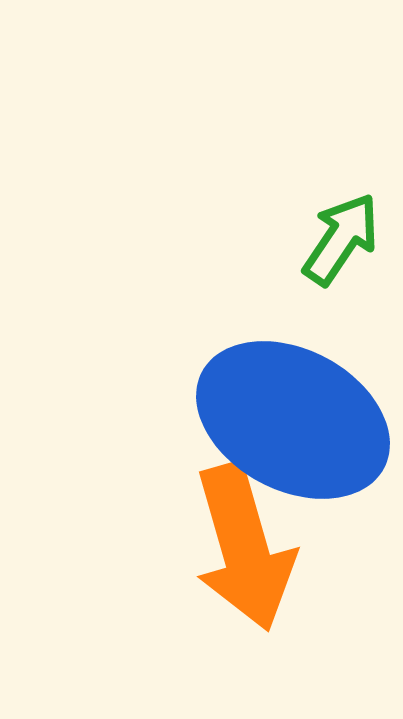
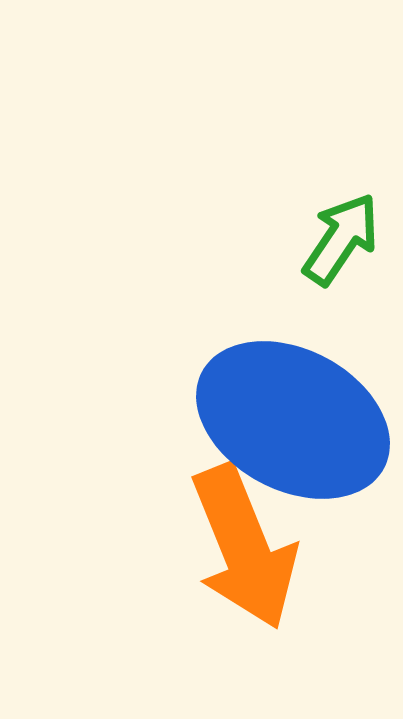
orange arrow: rotated 6 degrees counterclockwise
